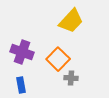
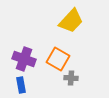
purple cross: moved 2 px right, 7 px down
orange square: rotated 15 degrees counterclockwise
